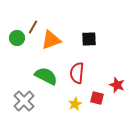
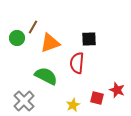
orange triangle: moved 1 px left, 3 px down
red semicircle: moved 10 px up
red star: moved 5 px down
yellow star: moved 2 px left, 1 px down
